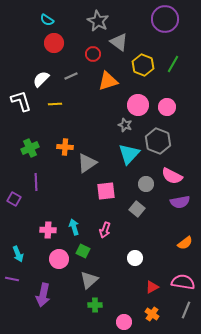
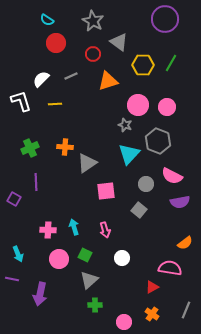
gray star at (98, 21): moved 5 px left
red circle at (54, 43): moved 2 px right
green line at (173, 64): moved 2 px left, 1 px up
yellow hexagon at (143, 65): rotated 20 degrees counterclockwise
gray square at (137, 209): moved 2 px right, 1 px down
pink arrow at (105, 230): rotated 35 degrees counterclockwise
green square at (83, 251): moved 2 px right, 4 px down
white circle at (135, 258): moved 13 px left
pink semicircle at (183, 282): moved 13 px left, 14 px up
purple arrow at (43, 295): moved 3 px left, 1 px up
